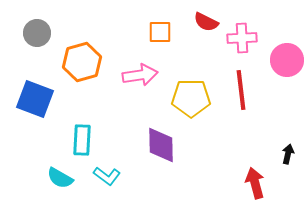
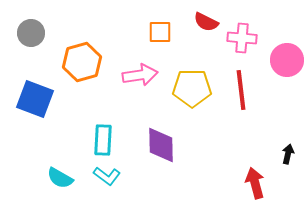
gray circle: moved 6 px left
pink cross: rotated 8 degrees clockwise
yellow pentagon: moved 1 px right, 10 px up
cyan rectangle: moved 21 px right
